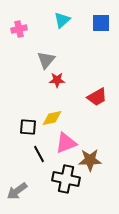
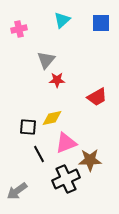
black cross: rotated 36 degrees counterclockwise
